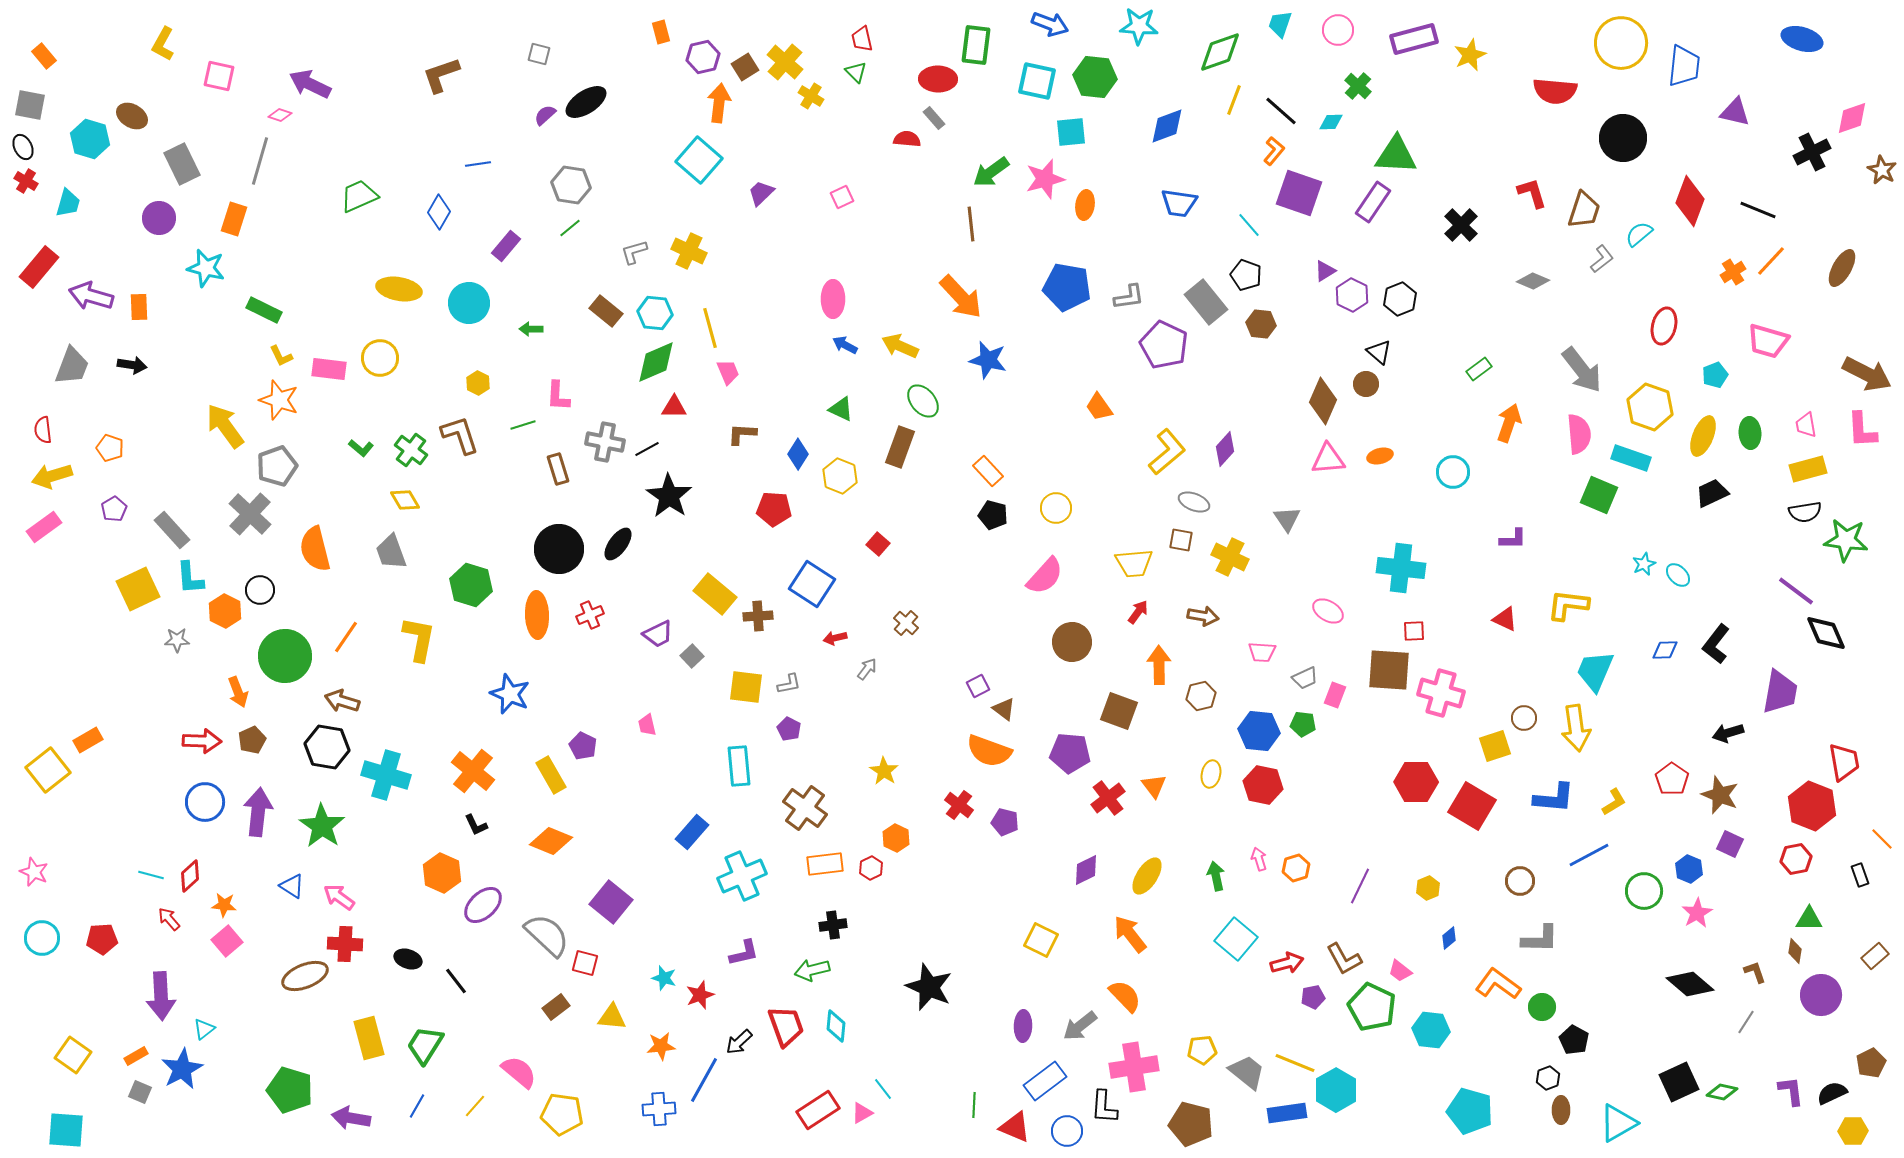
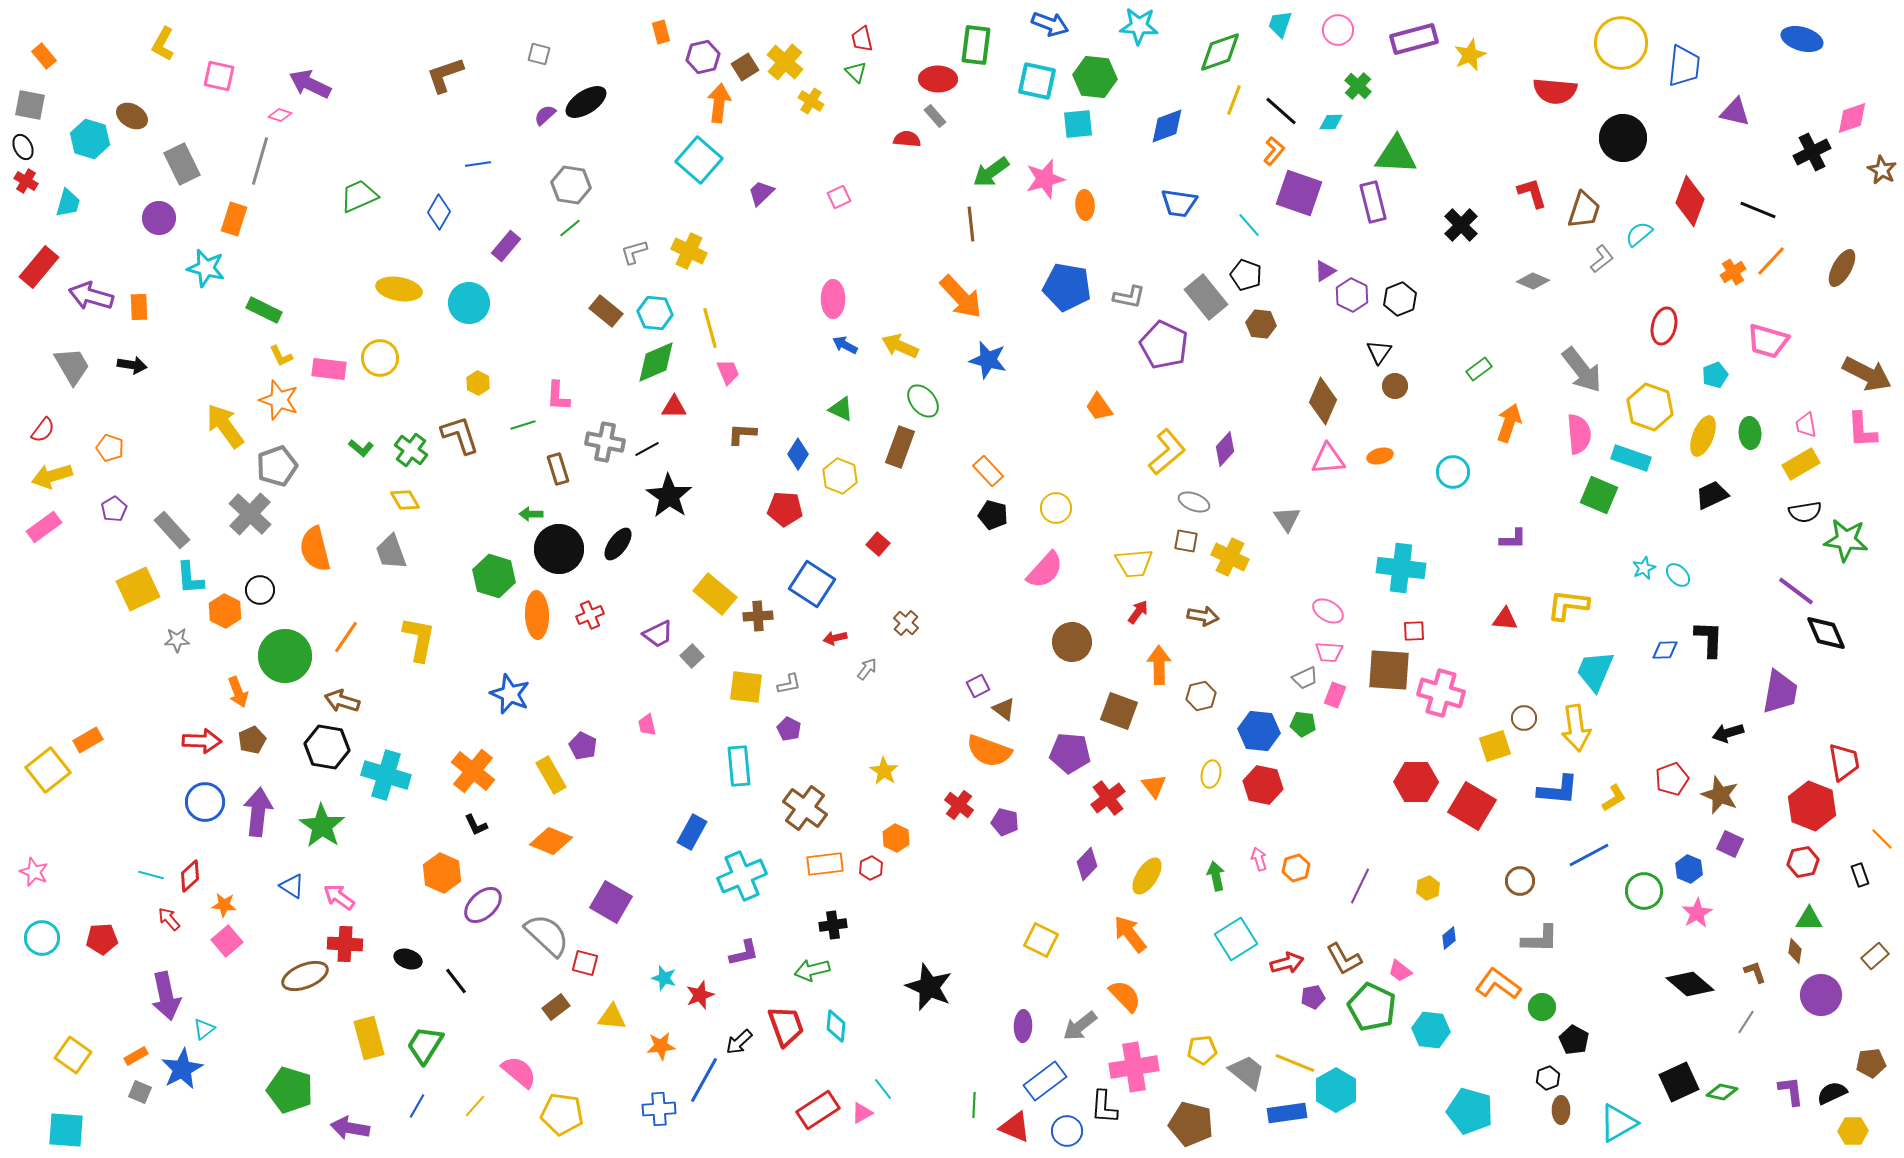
brown L-shape at (441, 75): moved 4 px right
yellow cross at (811, 96): moved 5 px down
gray rectangle at (934, 118): moved 1 px right, 2 px up
cyan square at (1071, 132): moved 7 px right, 8 px up
pink square at (842, 197): moved 3 px left
purple rectangle at (1373, 202): rotated 48 degrees counterclockwise
orange ellipse at (1085, 205): rotated 12 degrees counterclockwise
gray L-shape at (1129, 297): rotated 20 degrees clockwise
gray rectangle at (1206, 302): moved 5 px up
green arrow at (531, 329): moved 185 px down
black triangle at (1379, 352): rotated 24 degrees clockwise
gray trapezoid at (72, 366): rotated 51 degrees counterclockwise
brown circle at (1366, 384): moved 29 px right, 2 px down
red semicircle at (43, 430): rotated 136 degrees counterclockwise
yellow rectangle at (1808, 469): moved 7 px left, 5 px up; rotated 15 degrees counterclockwise
black trapezoid at (1712, 493): moved 2 px down
red pentagon at (774, 509): moved 11 px right
brown square at (1181, 540): moved 5 px right, 1 px down
cyan star at (1644, 564): moved 4 px down
pink semicircle at (1045, 576): moved 6 px up
green hexagon at (471, 585): moved 23 px right, 9 px up
red triangle at (1505, 619): rotated 20 degrees counterclockwise
black L-shape at (1716, 644): moved 7 px left, 5 px up; rotated 144 degrees clockwise
pink trapezoid at (1262, 652): moved 67 px right
red pentagon at (1672, 779): rotated 16 degrees clockwise
blue L-shape at (1554, 798): moved 4 px right, 8 px up
yellow L-shape at (1614, 802): moved 4 px up
blue rectangle at (692, 832): rotated 12 degrees counterclockwise
red hexagon at (1796, 859): moved 7 px right, 3 px down
purple diamond at (1086, 870): moved 1 px right, 6 px up; rotated 20 degrees counterclockwise
purple square at (611, 902): rotated 9 degrees counterclockwise
cyan square at (1236, 939): rotated 18 degrees clockwise
purple arrow at (161, 996): moved 5 px right; rotated 9 degrees counterclockwise
brown pentagon at (1871, 1063): rotated 20 degrees clockwise
purple arrow at (351, 1118): moved 1 px left, 10 px down
